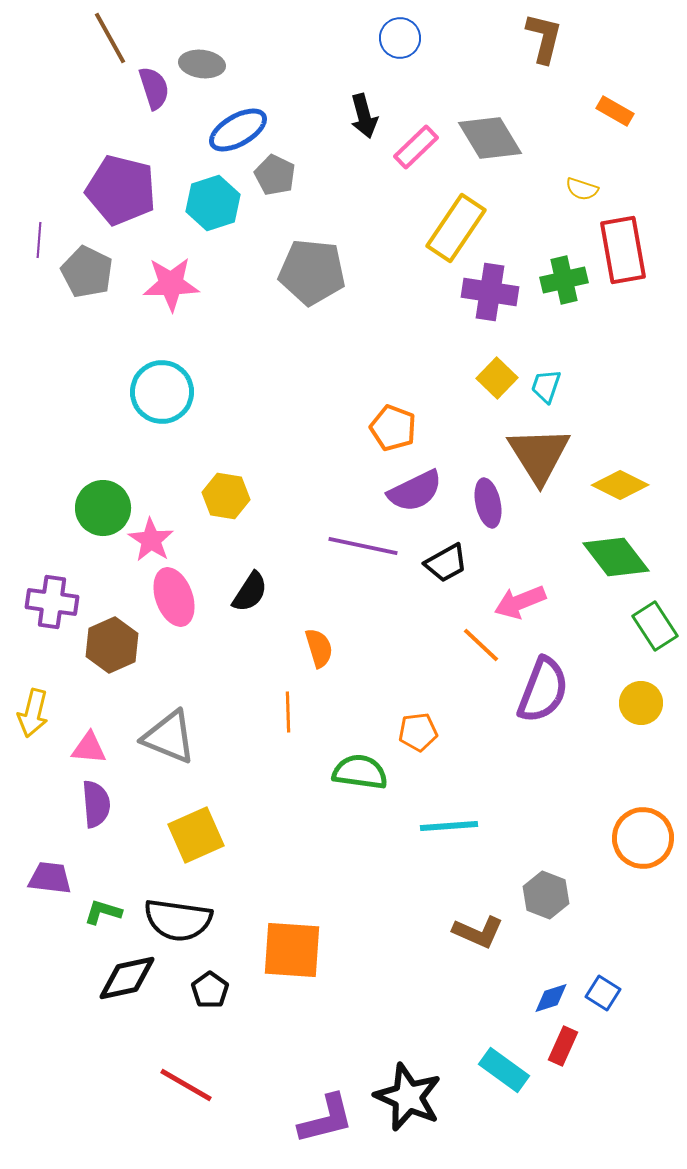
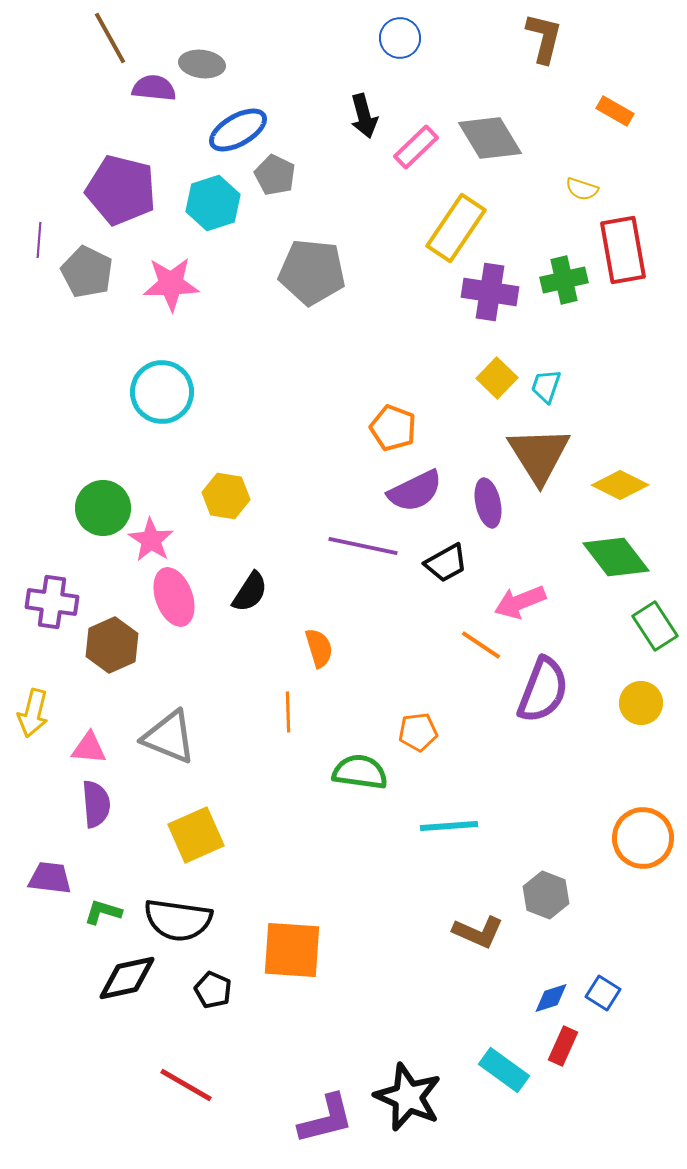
purple semicircle at (154, 88): rotated 66 degrees counterclockwise
orange line at (481, 645): rotated 9 degrees counterclockwise
black pentagon at (210, 990): moved 3 px right; rotated 12 degrees counterclockwise
